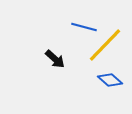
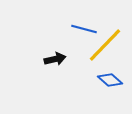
blue line: moved 2 px down
black arrow: rotated 55 degrees counterclockwise
